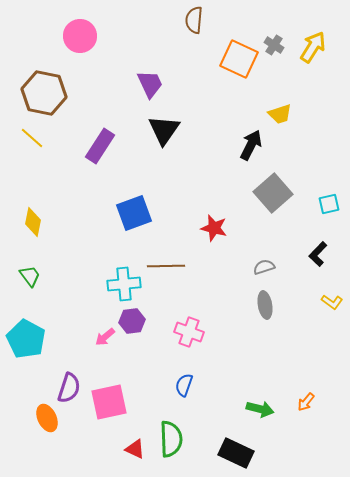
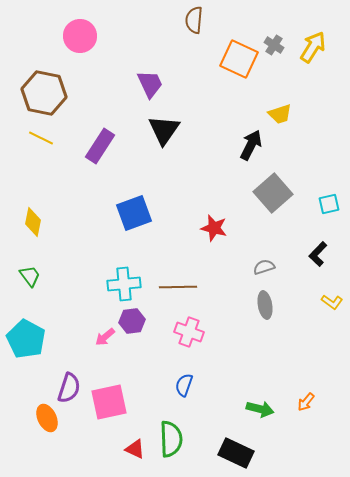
yellow line: moved 9 px right; rotated 15 degrees counterclockwise
brown line: moved 12 px right, 21 px down
